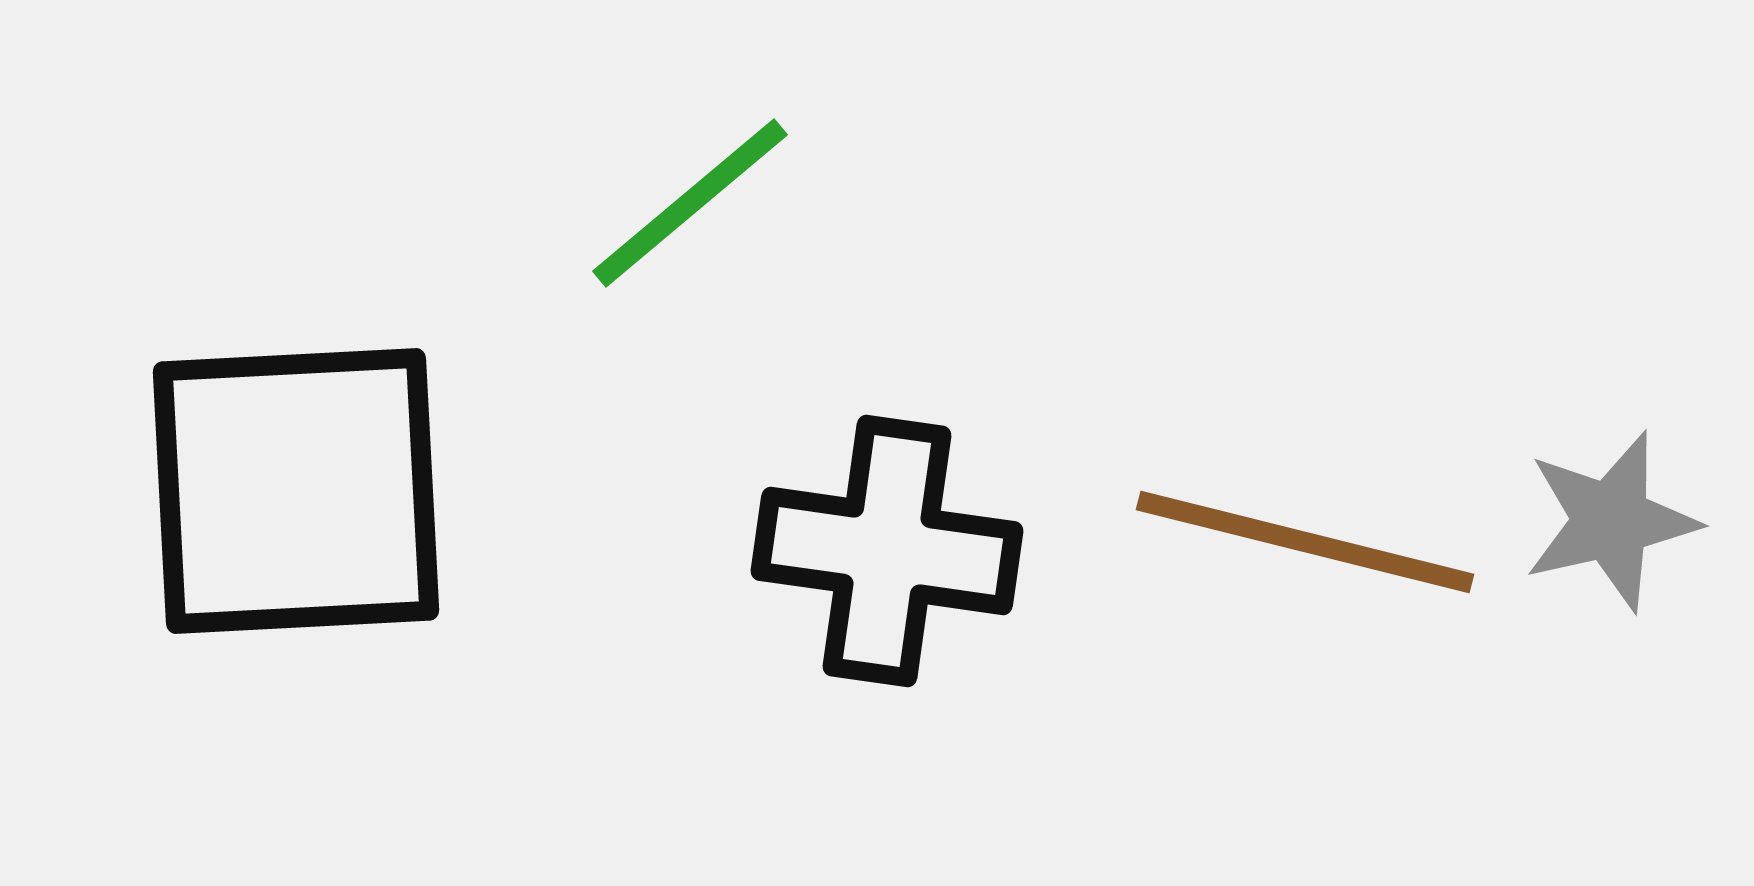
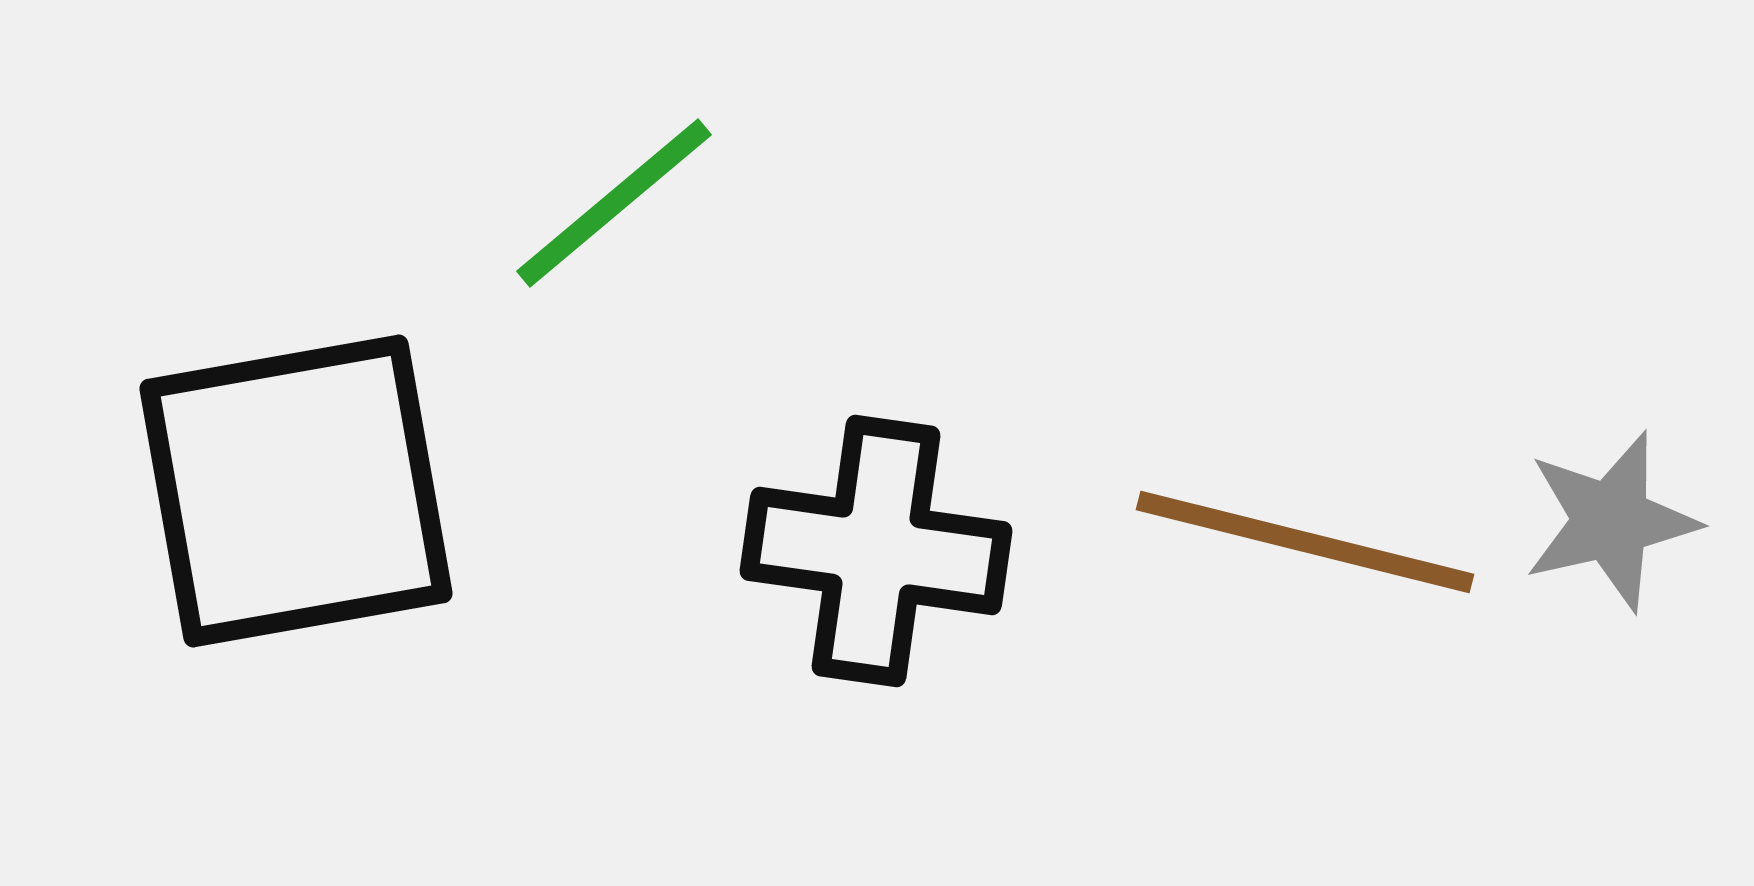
green line: moved 76 px left
black square: rotated 7 degrees counterclockwise
black cross: moved 11 px left
